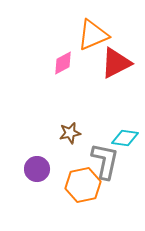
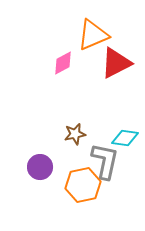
brown star: moved 5 px right, 1 px down
purple circle: moved 3 px right, 2 px up
